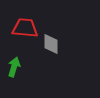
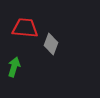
gray diamond: rotated 20 degrees clockwise
